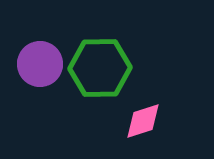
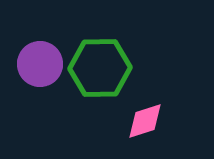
pink diamond: moved 2 px right
